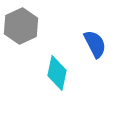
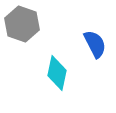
gray hexagon: moved 1 px right, 2 px up; rotated 16 degrees counterclockwise
